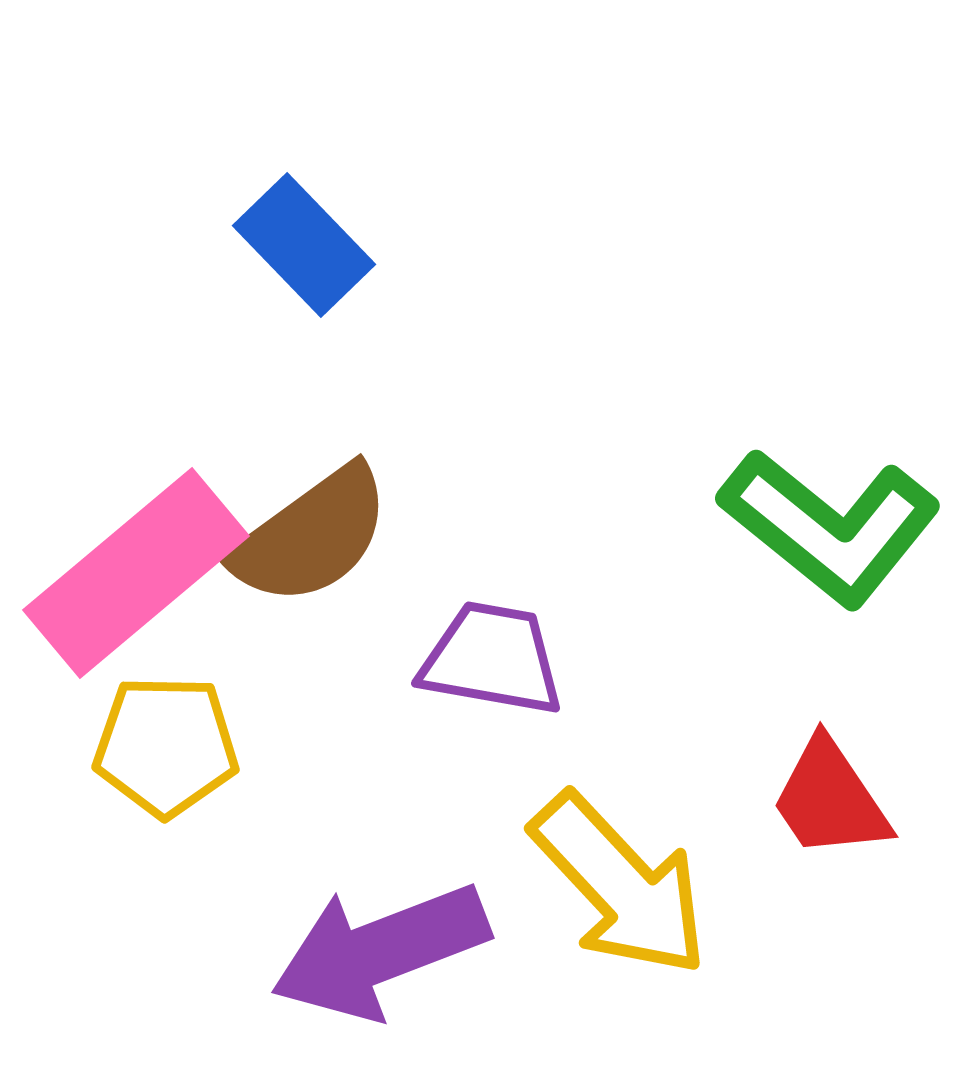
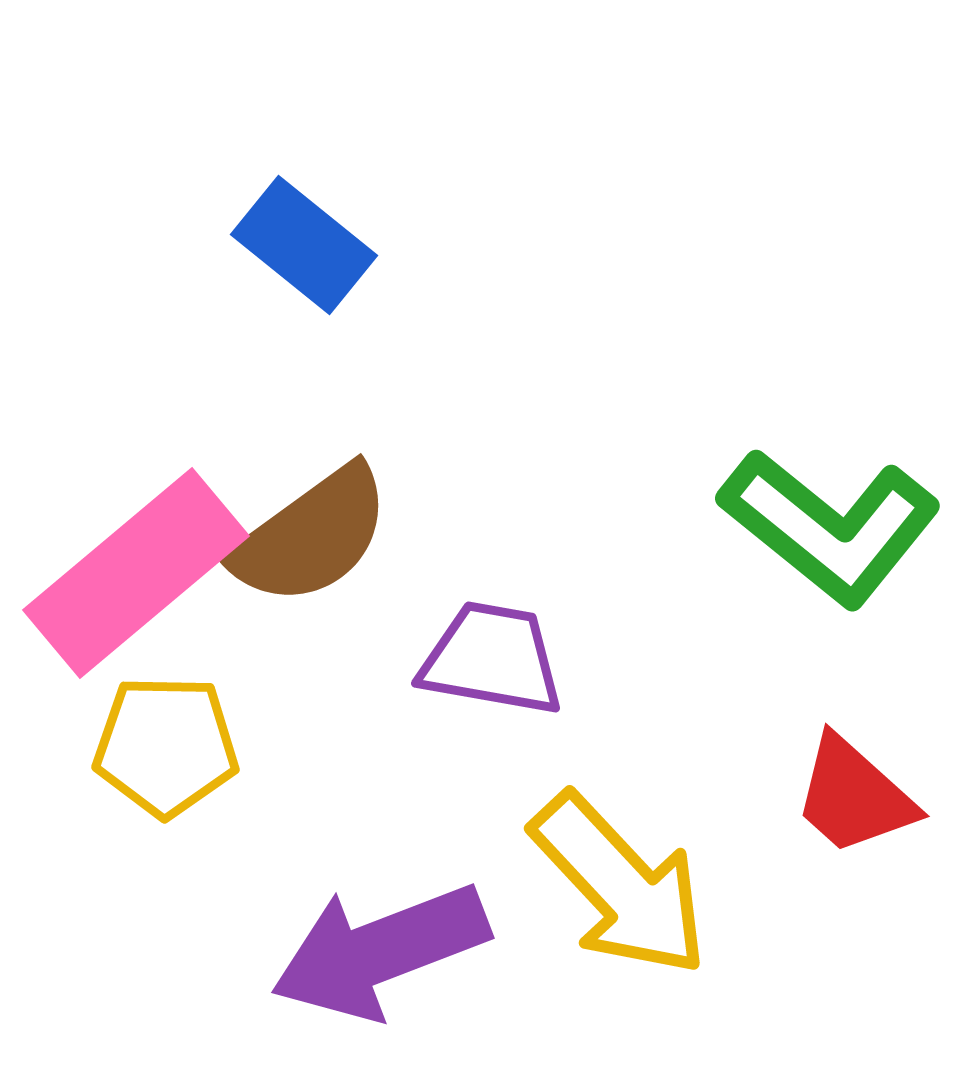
blue rectangle: rotated 7 degrees counterclockwise
red trapezoid: moved 24 px right, 3 px up; rotated 14 degrees counterclockwise
